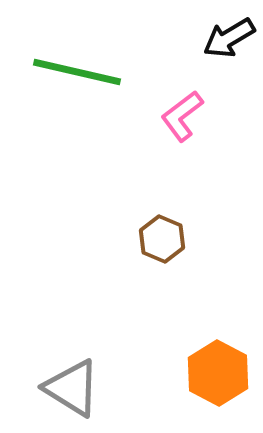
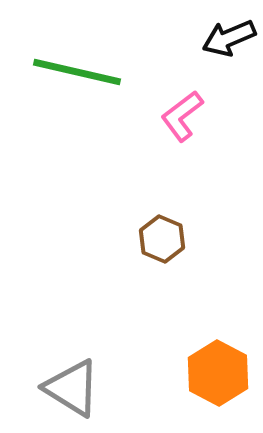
black arrow: rotated 8 degrees clockwise
